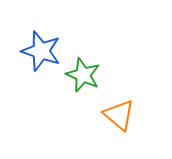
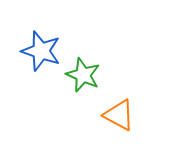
orange triangle: rotated 12 degrees counterclockwise
